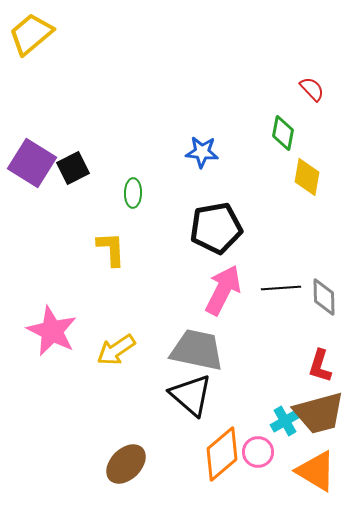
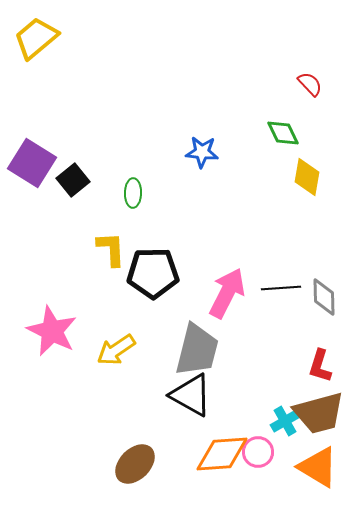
yellow trapezoid: moved 5 px right, 4 px down
red semicircle: moved 2 px left, 5 px up
green diamond: rotated 36 degrees counterclockwise
black square: moved 12 px down; rotated 12 degrees counterclockwise
black pentagon: moved 63 px left, 45 px down; rotated 9 degrees clockwise
pink arrow: moved 4 px right, 3 px down
gray trapezoid: rotated 92 degrees clockwise
black triangle: rotated 12 degrees counterclockwise
orange diamond: rotated 36 degrees clockwise
brown ellipse: moved 9 px right
orange triangle: moved 2 px right, 4 px up
